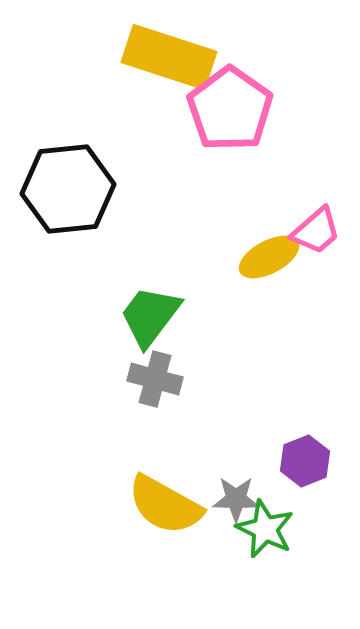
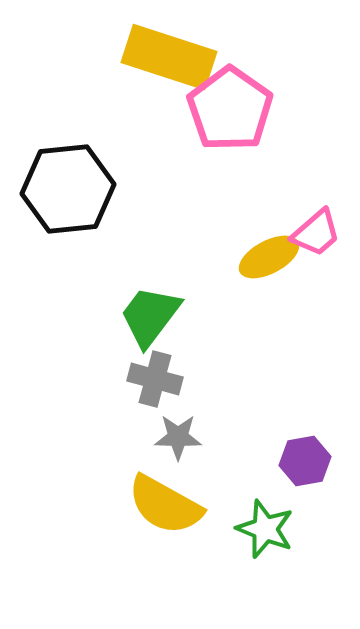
pink trapezoid: moved 2 px down
purple hexagon: rotated 12 degrees clockwise
gray star: moved 58 px left, 62 px up
green star: rotated 4 degrees counterclockwise
